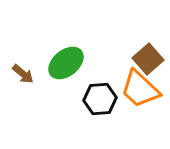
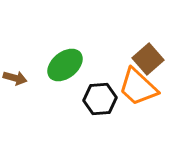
green ellipse: moved 1 px left, 2 px down
brown arrow: moved 8 px left, 4 px down; rotated 25 degrees counterclockwise
orange trapezoid: moved 2 px left, 2 px up
